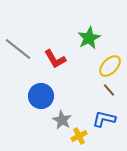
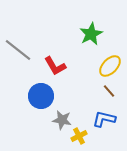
green star: moved 2 px right, 4 px up
gray line: moved 1 px down
red L-shape: moved 7 px down
brown line: moved 1 px down
gray star: rotated 18 degrees counterclockwise
